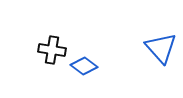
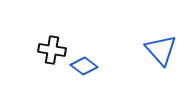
blue triangle: moved 2 px down
